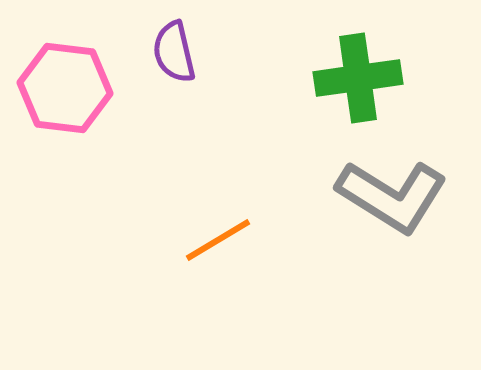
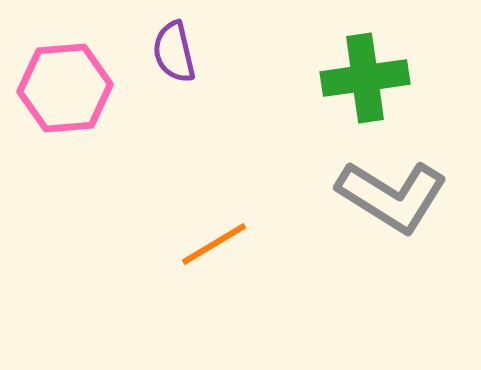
green cross: moved 7 px right
pink hexagon: rotated 12 degrees counterclockwise
orange line: moved 4 px left, 4 px down
